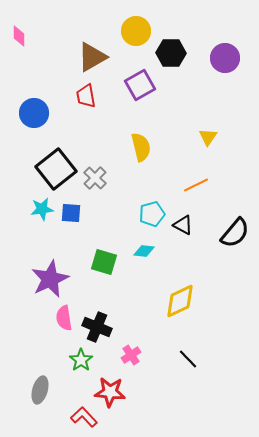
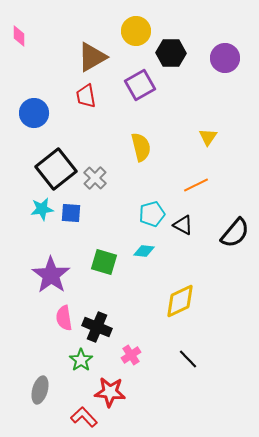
purple star: moved 1 px right, 4 px up; rotated 12 degrees counterclockwise
